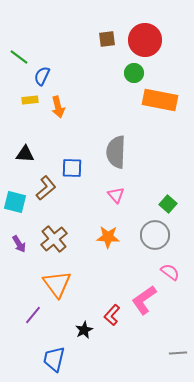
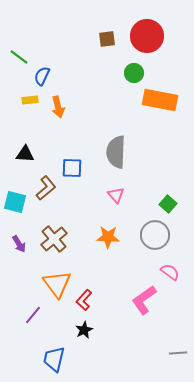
red circle: moved 2 px right, 4 px up
red L-shape: moved 28 px left, 15 px up
